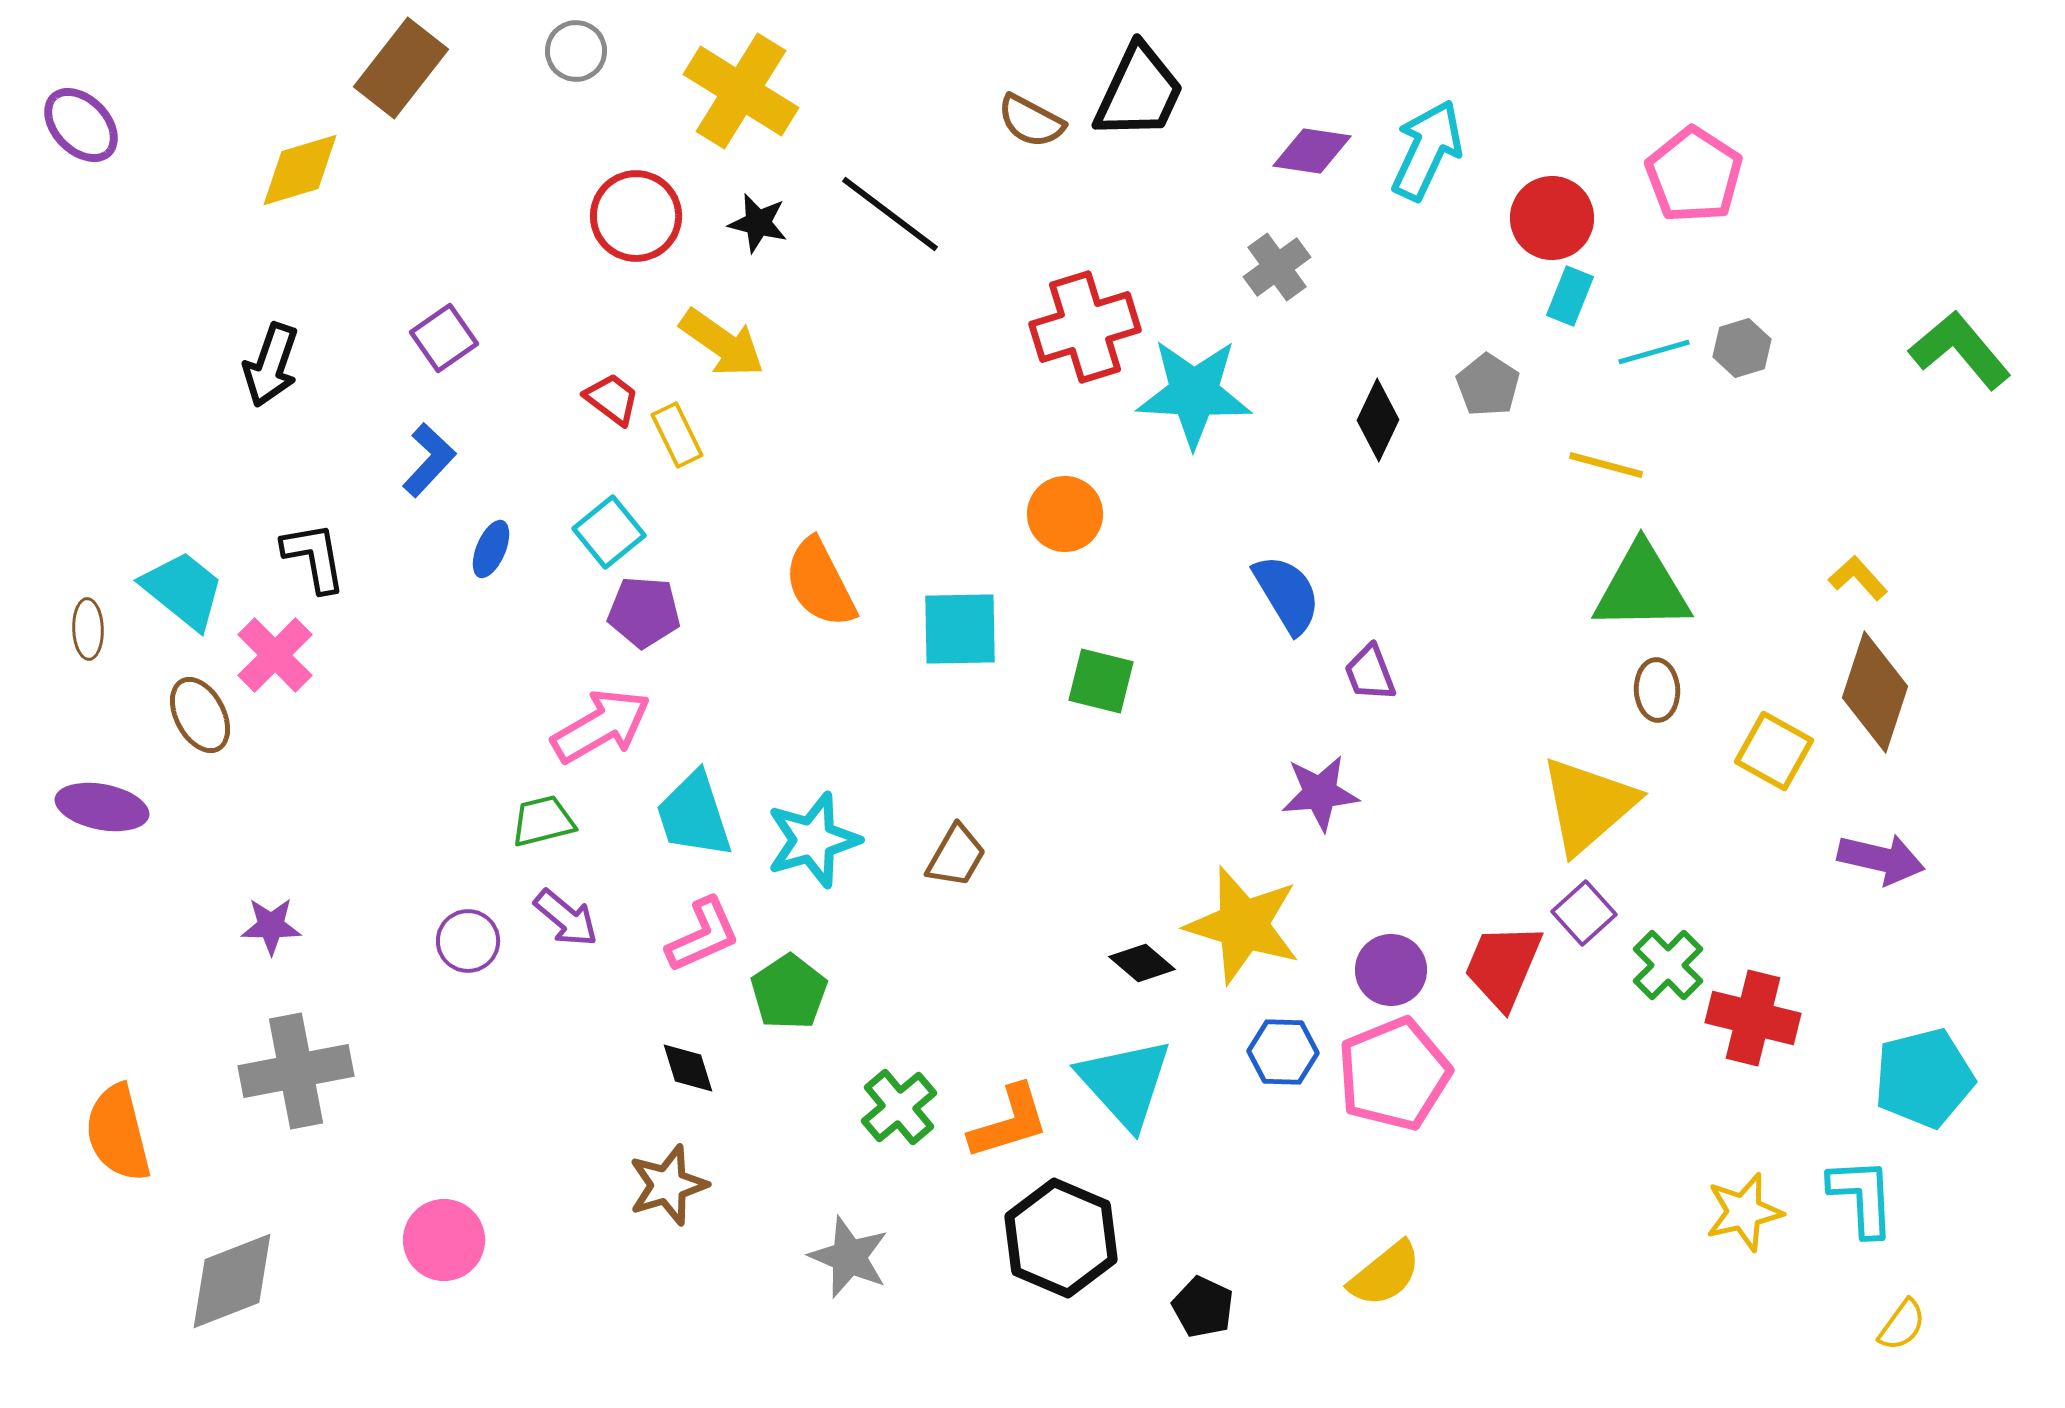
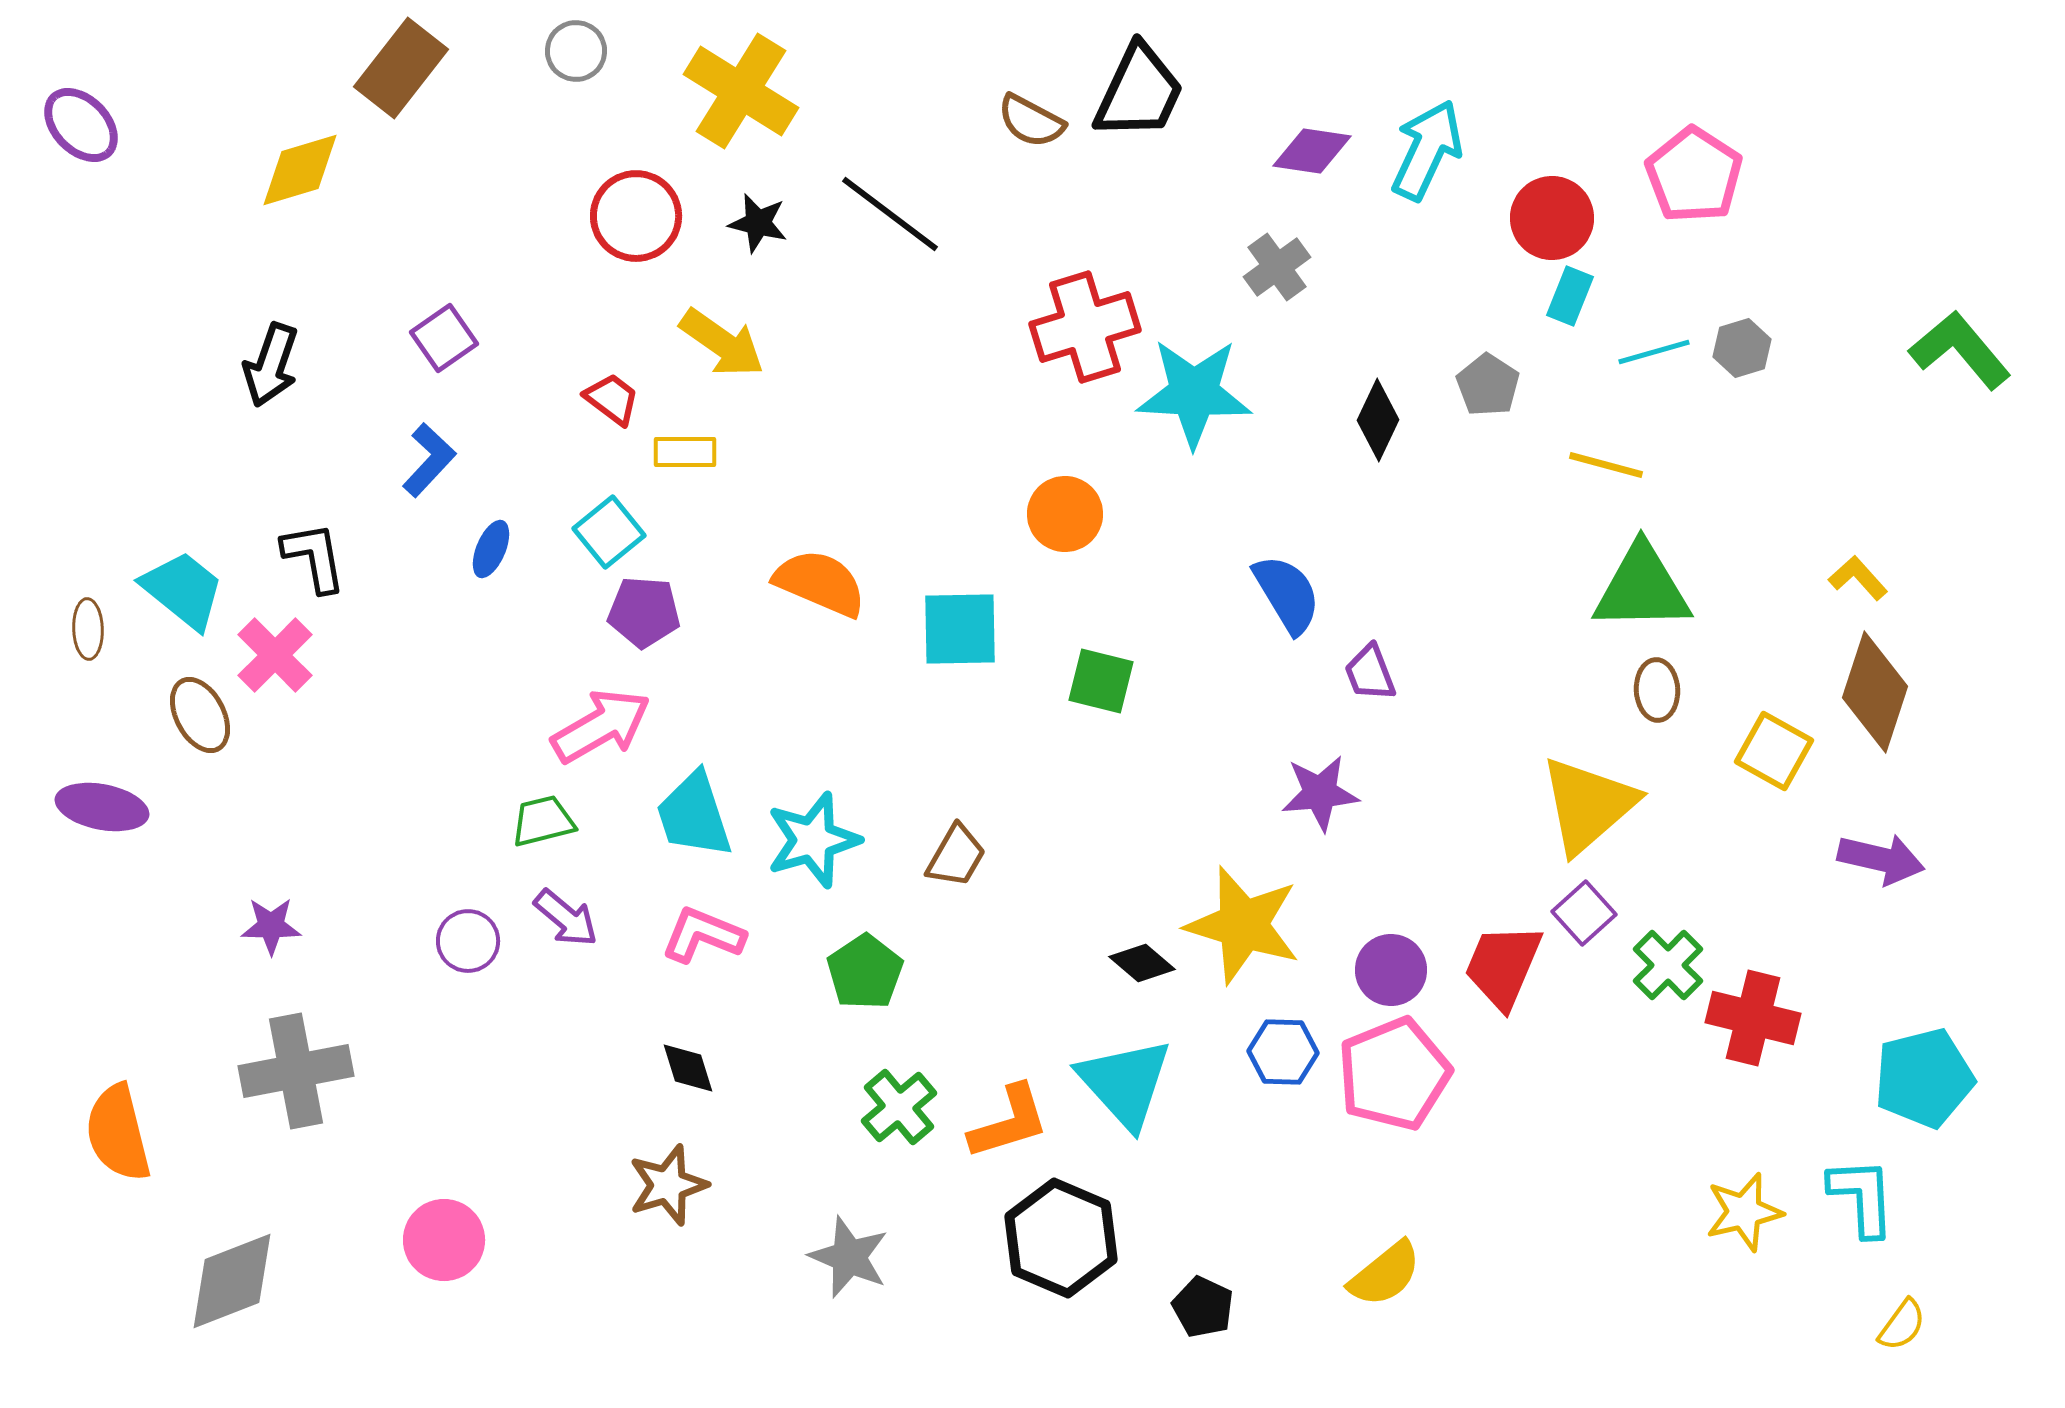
yellow rectangle at (677, 435): moved 8 px right, 17 px down; rotated 64 degrees counterclockwise
orange semicircle at (820, 583): rotated 140 degrees clockwise
pink L-shape at (703, 935): rotated 134 degrees counterclockwise
green pentagon at (789, 992): moved 76 px right, 20 px up
